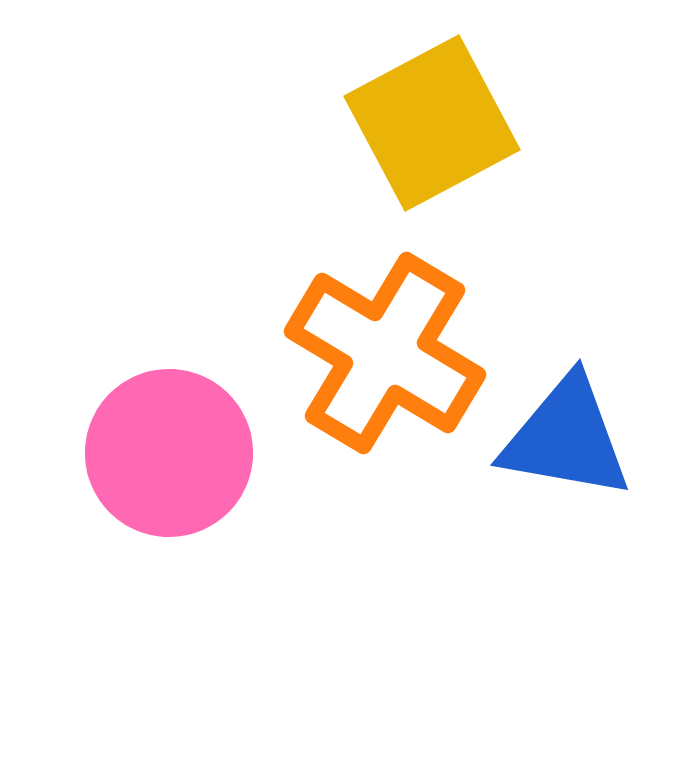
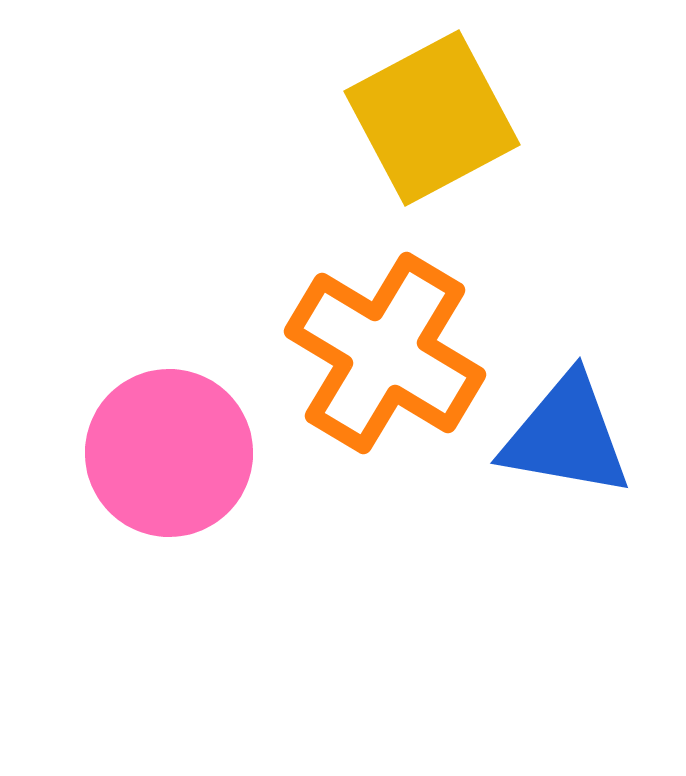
yellow square: moved 5 px up
blue triangle: moved 2 px up
